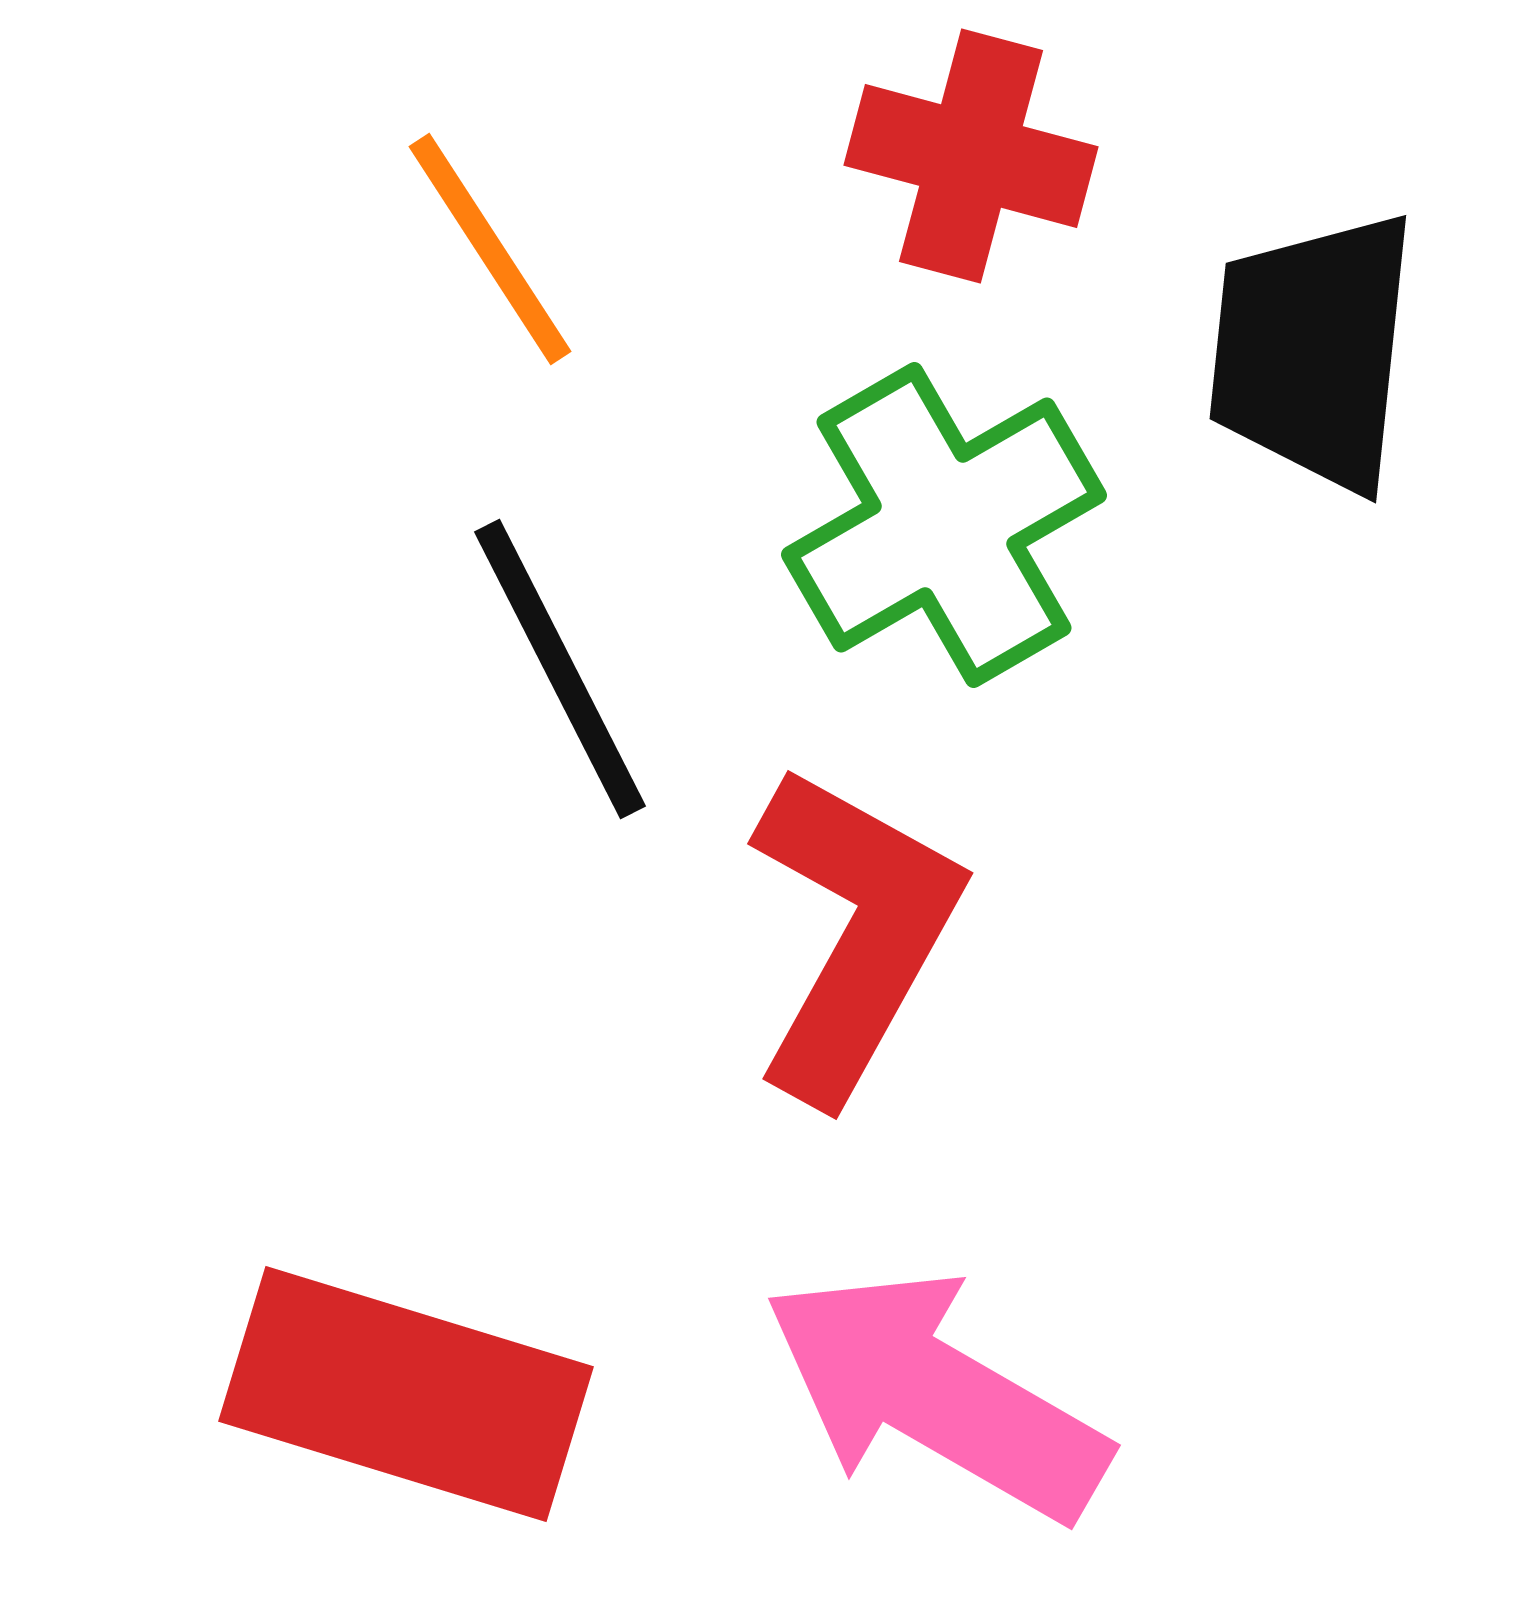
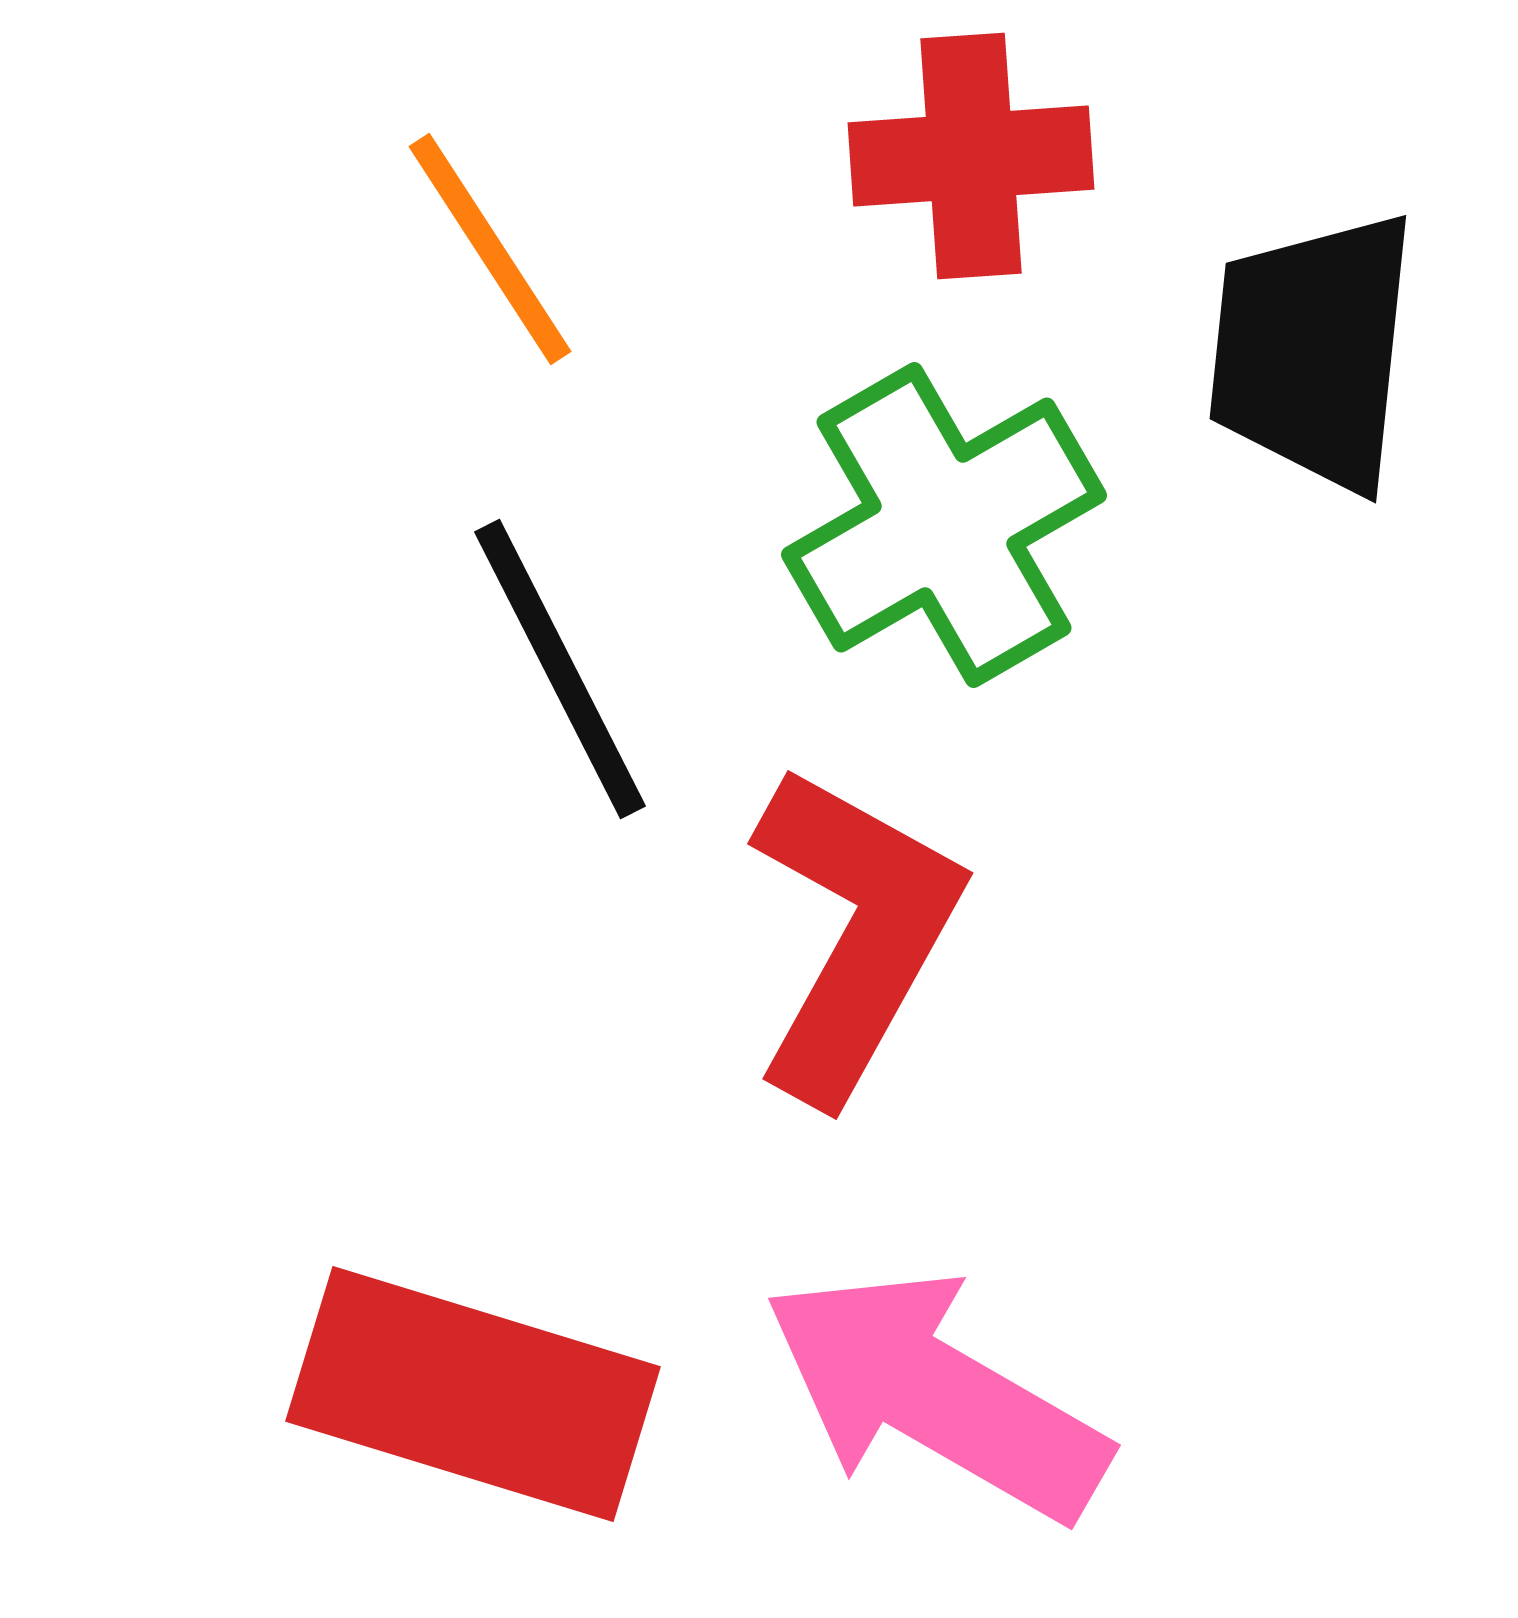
red cross: rotated 19 degrees counterclockwise
red rectangle: moved 67 px right
